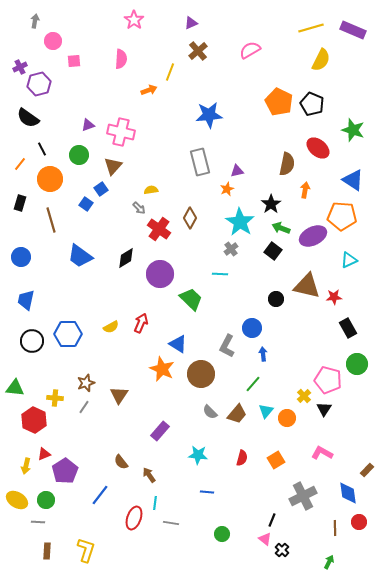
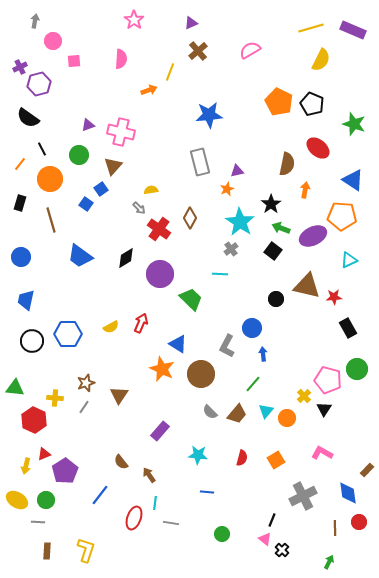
green star at (353, 130): moved 1 px right, 6 px up
green circle at (357, 364): moved 5 px down
